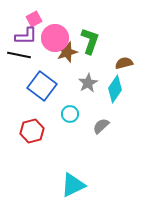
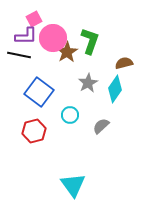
pink circle: moved 2 px left
brown star: rotated 15 degrees counterclockwise
blue square: moved 3 px left, 6 px down
cyan circle: moved 1 px down
red hexagon: moved 2 px right
cyan triangle: rotated 40 degrees counterclockwise
